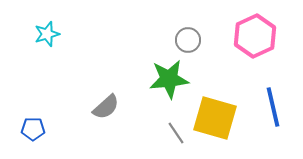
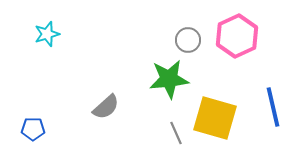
pink hexagon: moved 18 px left
gray line: rotated 10 degrees clockwise
